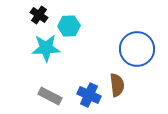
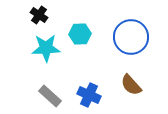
cyan hexagon: moved 11 px right, 8 px down
blue circle: moved 6 px left, 12 px up
brown semicircle: moved 14 px right; rotated 145 degrees clockwise
gray rectangle: rotated 15 degrees clockwise
